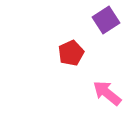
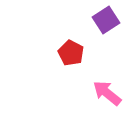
red pentagon: rotated 20 degrees counterclockwise
